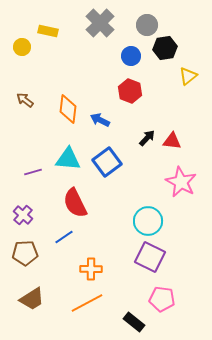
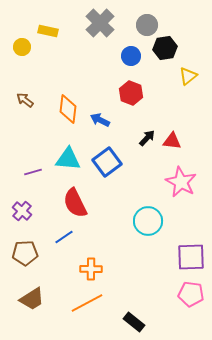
red hexagon: moved 1 px right, 2 px down
purple cross: moved 1 px left, 4 px up
purple square: moved 41 px right; rotated 28 degrees counterclockwise
pink pentagon: moved 29 px right, 5 px up
